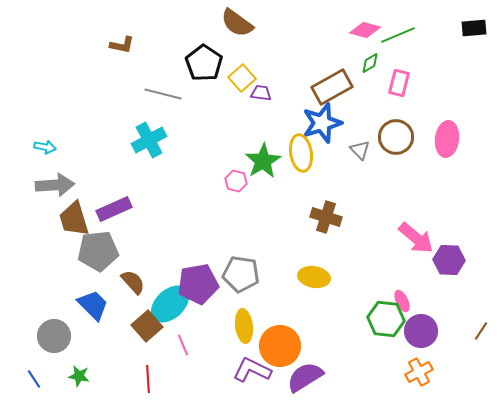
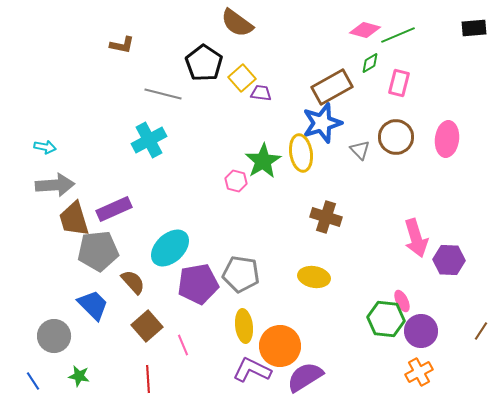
pink arrow at (416, 238): rotated 33 degrees clockwise
cyan ellipse at (170, 304): moved 56 px up
blue line at (34, 379): moved 1 px left, 2 px down
